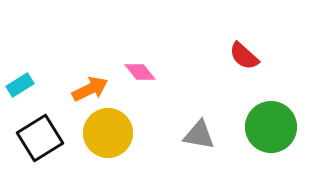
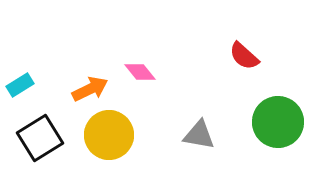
green circle: moved 7 px right, 5 px up
yellow circle: moved 1 px right, 2 px down
